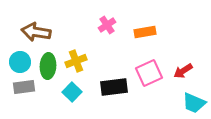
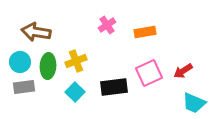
cyan square: moved 3 px right
